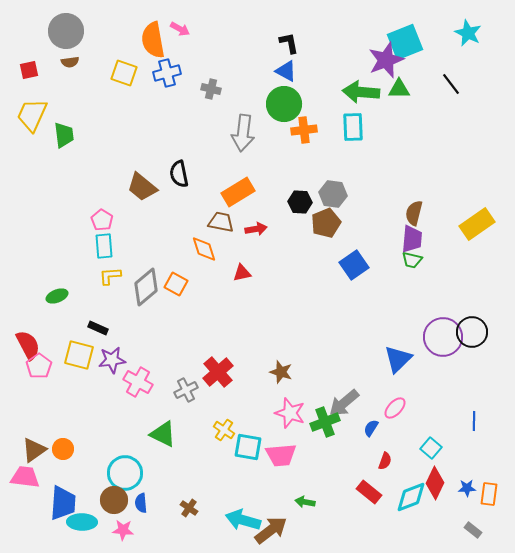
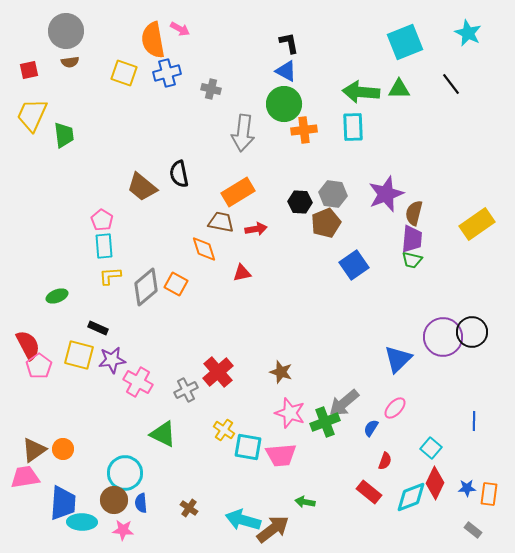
purple star at (386, 60): moved 134 px down
pink trapezoid at (25, 477): rotated 16 degrees counterclockwise
brown arrow at (271, 530): moved 2 px right, 1 px up
